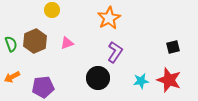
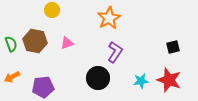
brown hexagon: rotated 25 degrees counterclockwise
